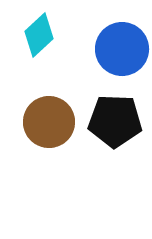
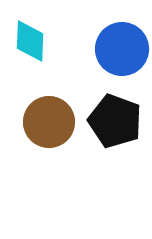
cyan diamond: moved 9 px left, 6 px down; rotated 45 degrees counterclockwise
black pentagon: rotated 18 degrees clockwise
